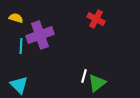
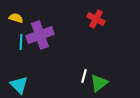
cyan line: moved 4 px up
green triangle: moved 2 px right
